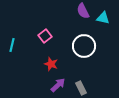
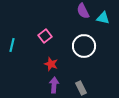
purple arrow: moved 4 px left; rotated 42 degrees counterclockwise
